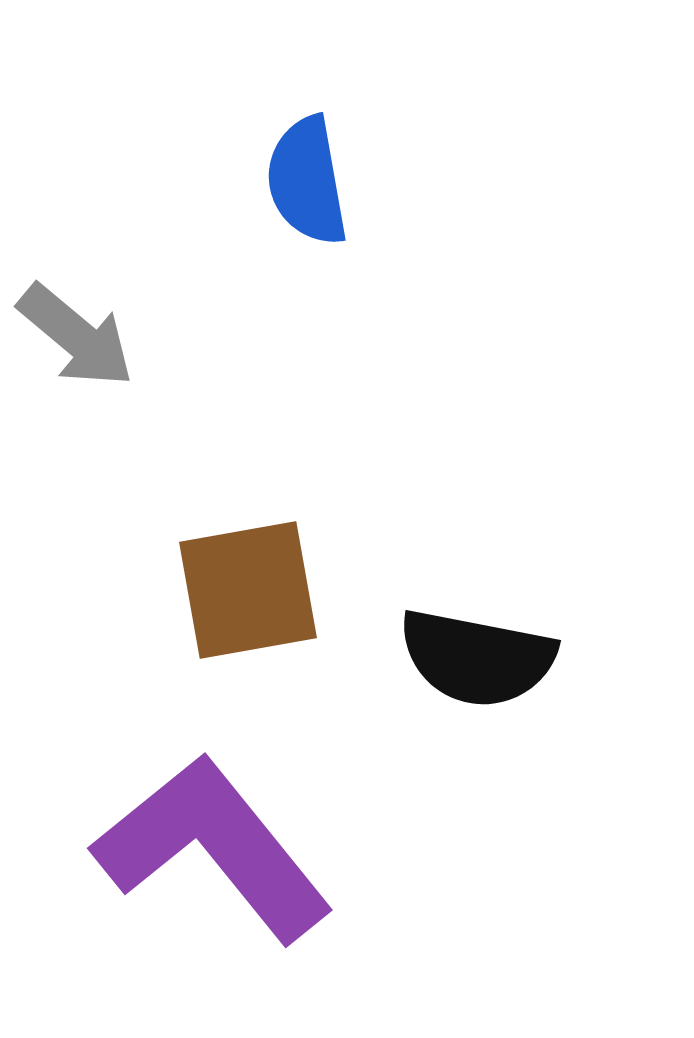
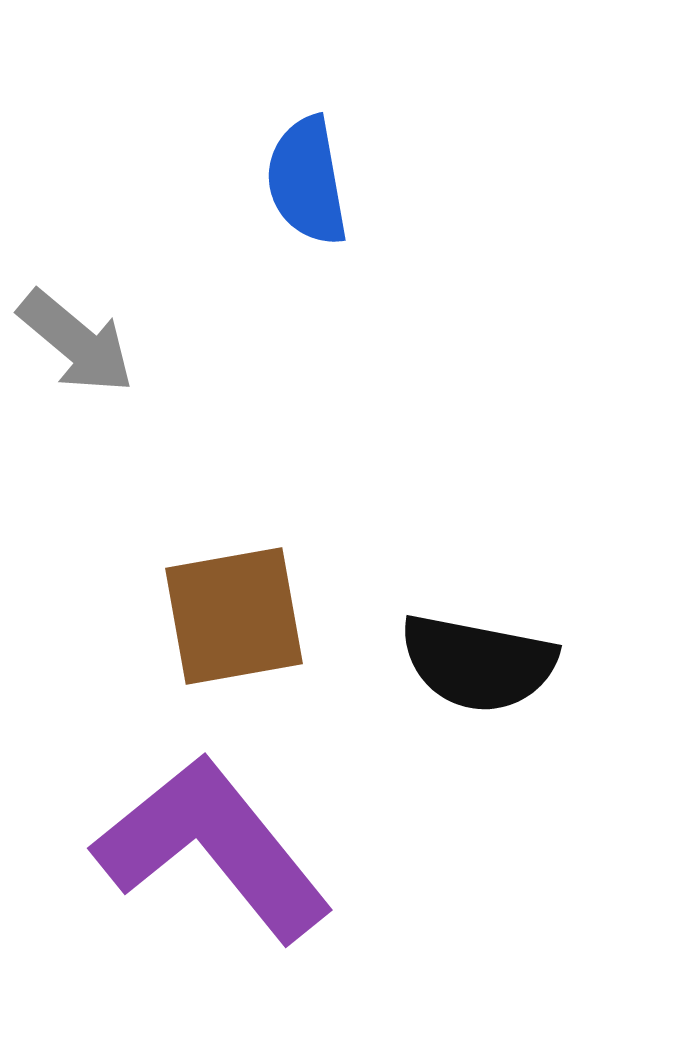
gray arrow: moved 6 px down
brown square: moved 14 px left, 26 px down
black semicircle: moved 1 px right, 5 px down
